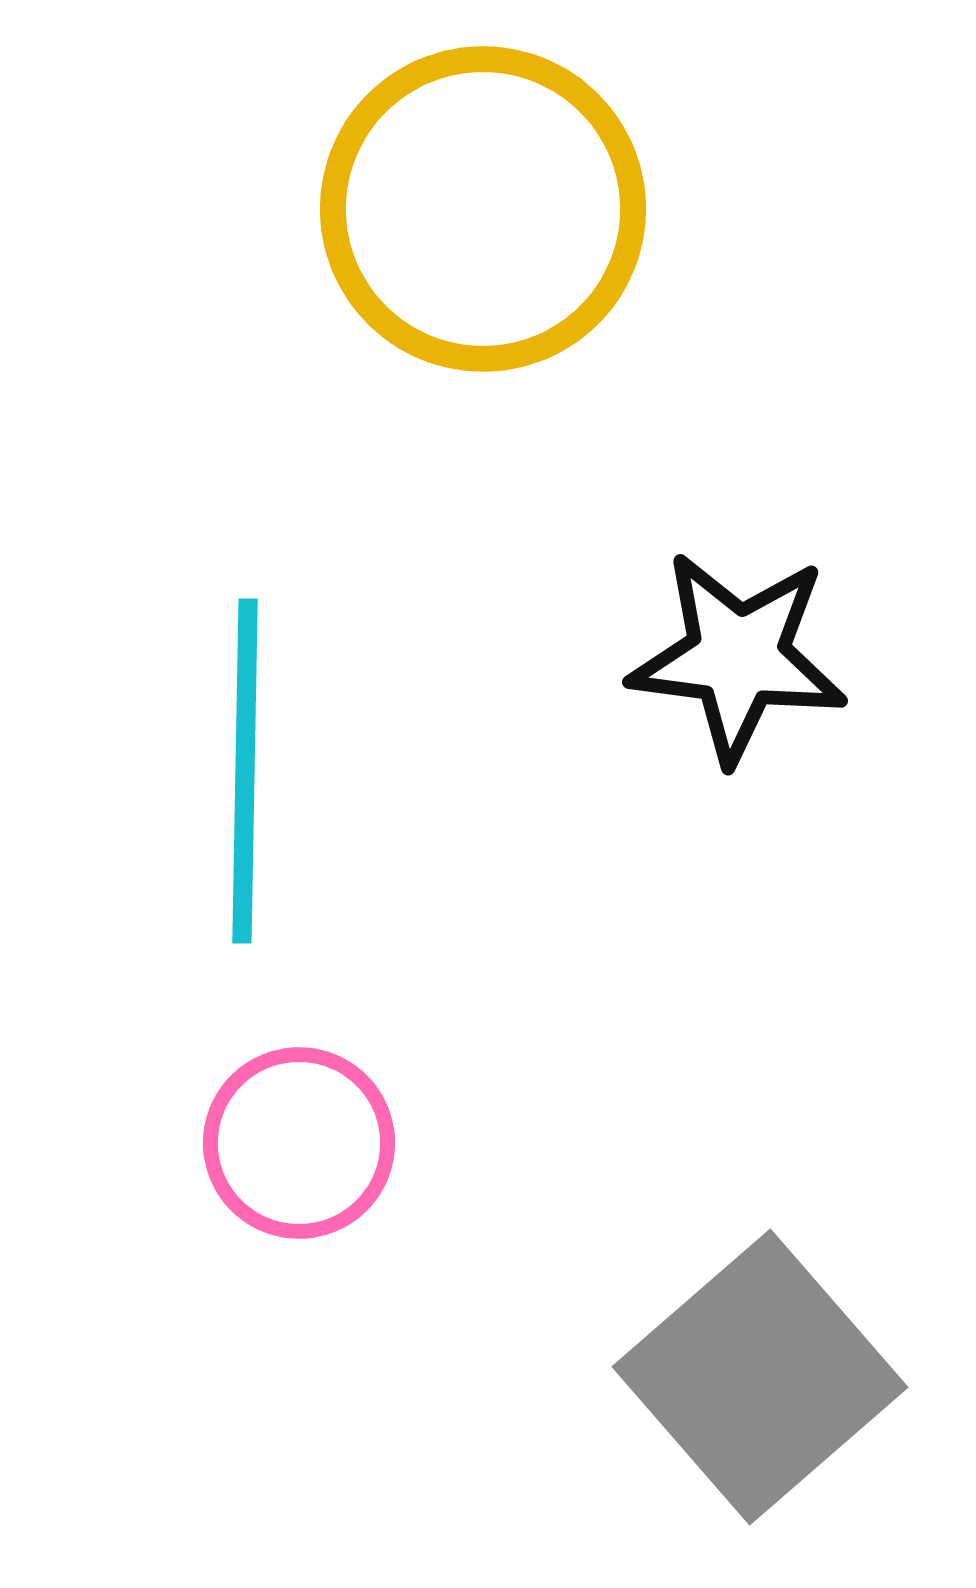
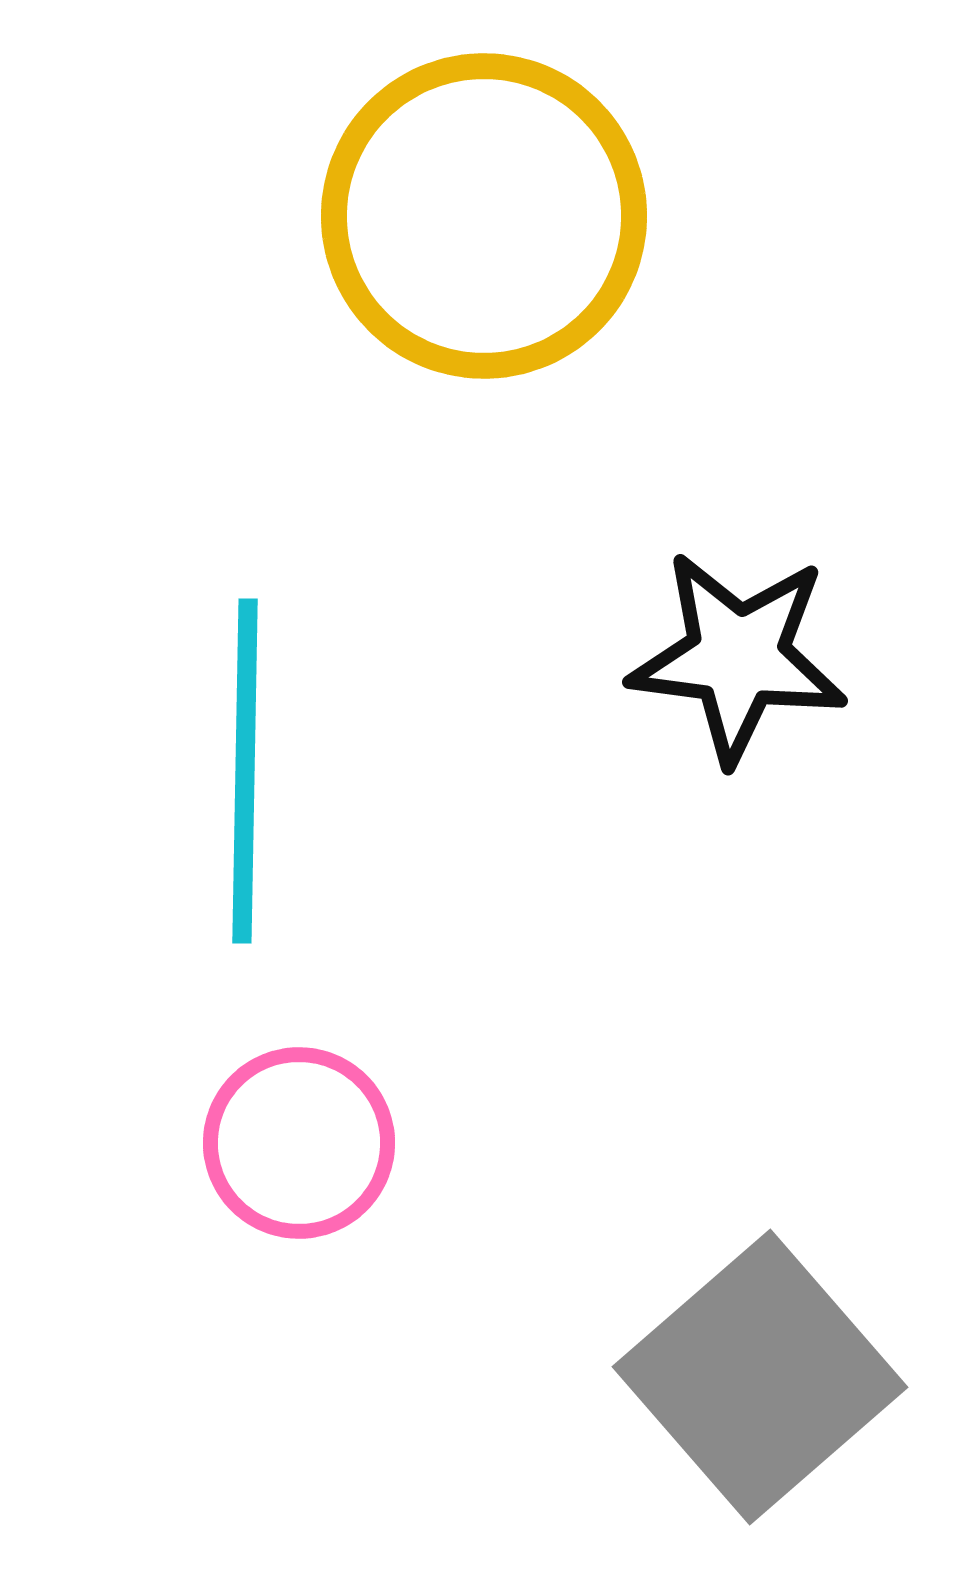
yellow circle: moved 1 px right, 7 px down
